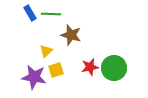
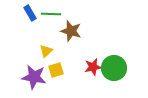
brown star: moved 4 px up
red star: moved 3 px right
